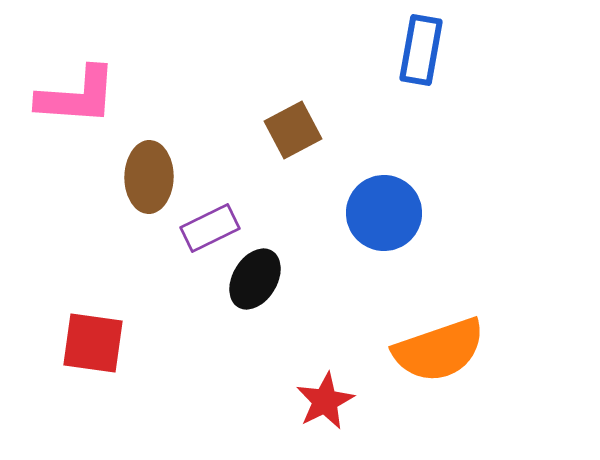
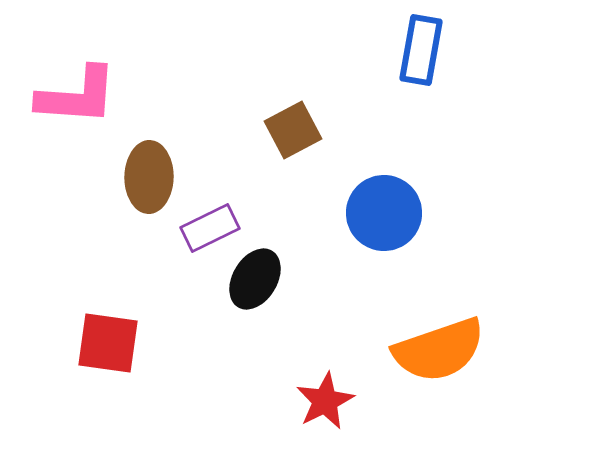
red square: moved 15 px right
